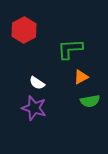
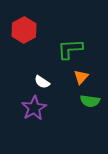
orange triangle: rotated 21 degrees counterclockwise
white semicircle: moved 5 px right, 1 px up
green semicircle: rotated 18 degrees clockwise
purple star: rotated 25 degrees clockwise
